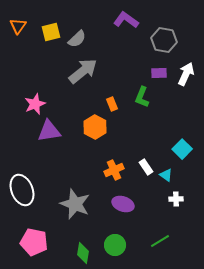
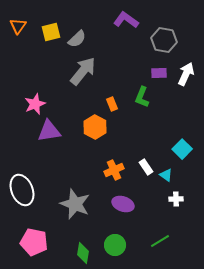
gray arrow: rotated 12 degrees counterclockwise
